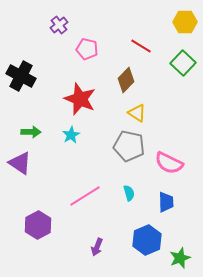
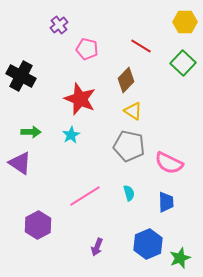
yellow triangle: moved 4 px left, 2 px up
blue hexagon: moved 1 px right, 4 px down
